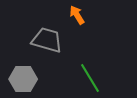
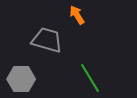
gray hexagon: moved 2 px left
